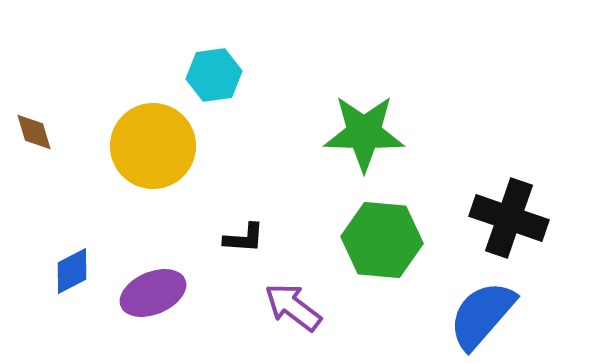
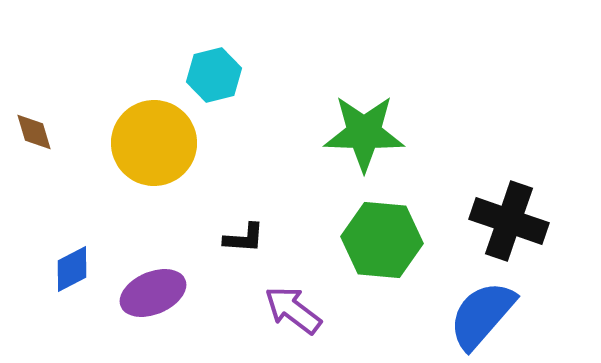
cyan hexagon: rotated 6 degrees counterclockwise
yellow circle: moved 1 px right, 3 px up
black cross: moved 3 px down
blue diamond: moved 2 px up
purple arrow: moved 3 px down
